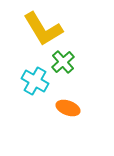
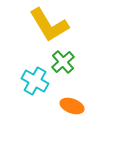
yellow L-shape: moved 6 px right, 4 px up
orange ellipse: moved 4 px right, 2 px up
